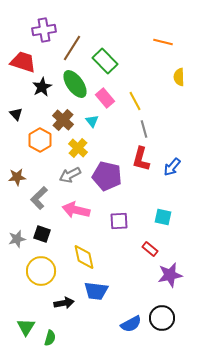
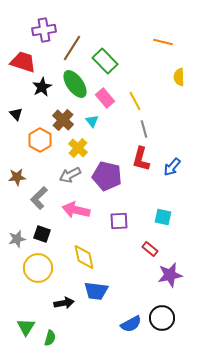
yellow circle: moved 3 px left, 3 px up
